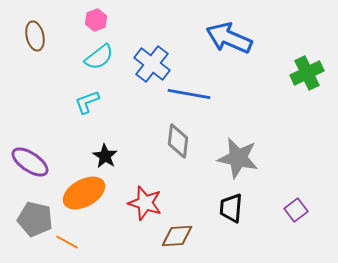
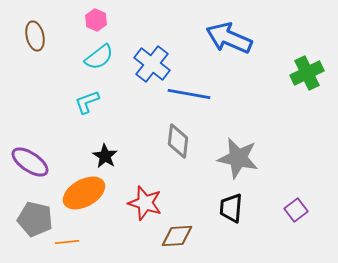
pink hexagon: rotated 15 degrees counterclockwise
orange line: rotated 35 degrees counterclockwise
